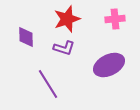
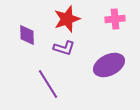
purple diamond: moved 1 px right, 2 px up
